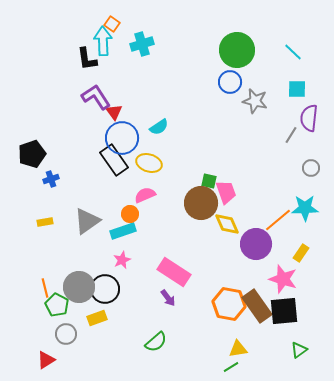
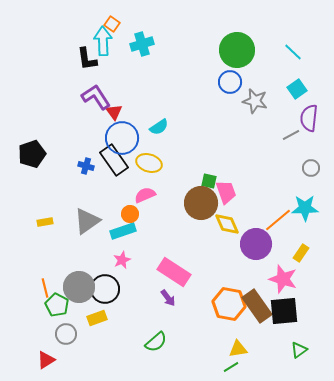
cyan square at (297, 89): rotated 36 degrees counterclockwise
gray line at (291, 135): rotated 30 degrees clockwise
blue cross at (51, 179): moved 35 px right, 13 px up; rotated 35 degrees clockwise
